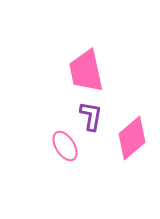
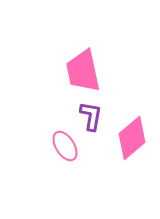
pink trapezoid: moved 3 px left
